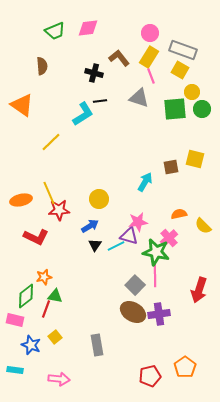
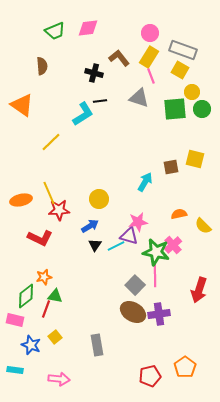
red L-shape at (36, 237): moved 4 px right, 1 px down
pink cross at (169, 238): moved 4 px right, 7 px down
